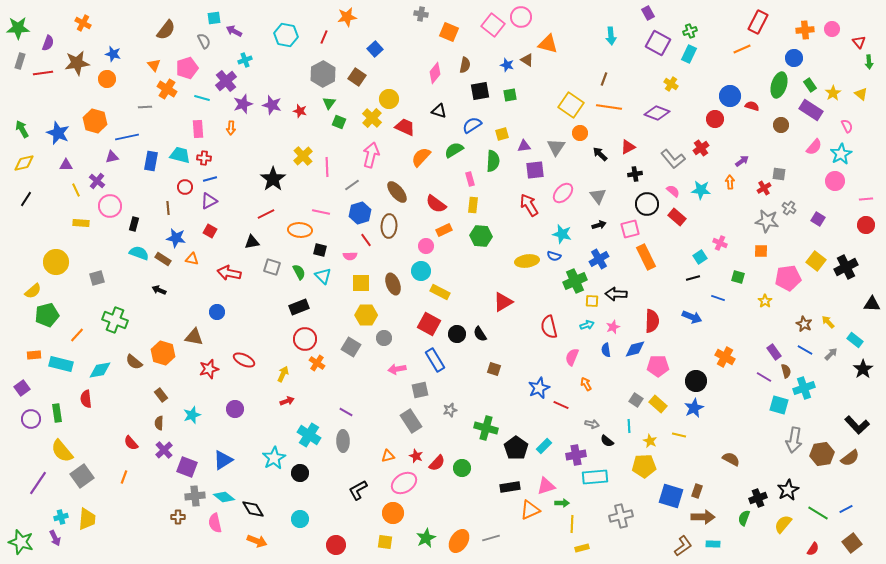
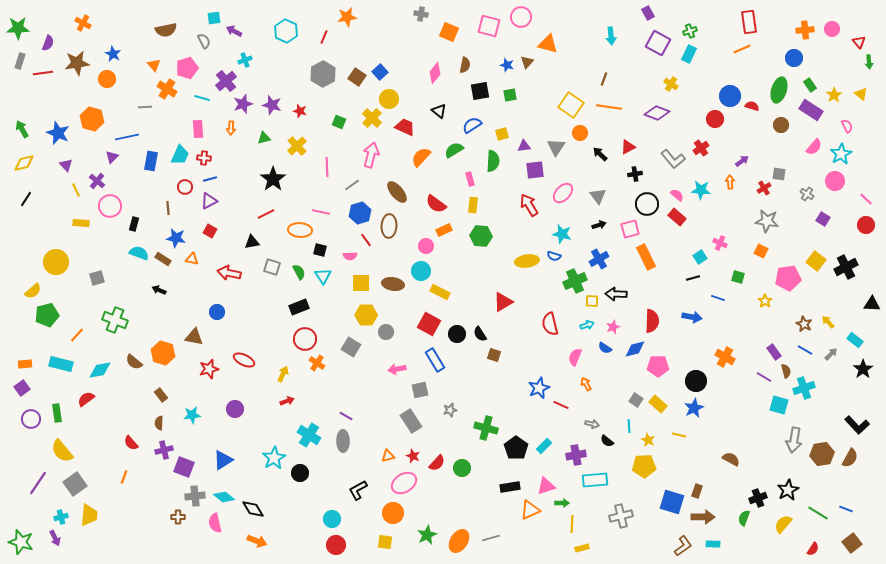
red rectangle at (758, 22): moved 9 px left; rotated 35 degrees counterclockwise
pink square at (493, 25): moved 4 px left, 1 px down; rotated 25 degrees counterclockwise
brown semicircle at (166, 30): rotated 40 degrees clockwise
cyan hexagon at (286, 35): moved 4 px up; rotated 15 degrees clockwise
blue square at (375, 49): moved 5 px right, 23 px down
blue star at (113, 54): rotated 14 degrees clockwise
brown triangle at (527, 60): moved 2 px down; rotated 40 degrees clockwise
green ellipse at (779, 85): moved 5 px down
yellow star at (833, 93): moved 1 px right, 2 px down
green triangle at (329, 103): moved 65 px left, 35 px down; rotated 40 degrees clockwise
black triangle at (439, 111): rotated 21 degrees clockwise
orange hexagon at (95, 121): moved 3 px left, 2 px up
cyan trapezoid at (180, 155): rotated 100 degrees clockwise
yellow cross at (303, 156): moved 6 px left, 10 px up
purple triangle at (112, 157): rotated 32 degrees counterclockwise
purple triangle at (66, 165): rotated 48 degrees clockwise
pink semicircle at (673, 191): moved 4 px right, 4 px down
pink line at (866, 199): rotated 48 degrees clockwise
gray cross at (789, 208): moved 18 px right, 14 px up
purple square at (818, 219): moved 5 px right
orange square at (761, 251): rotated 24 degrees clockwise
cyan triangle at (323, 276): rotated 12 degrees clockwise
brown ellipse at (393, 284): rotated 60 degrees counterclockwise
blue arrow at (692, 317): rotated 12 degrees counterclockwise
red semicircle at (549, 327): moved 1 px right, 3 px up
gray circle at (384, 338): moved 2 px right, 6 px up
blue semicircle at (606, 350): moved 1 px left, 2 px up; rotated 48 degrees counterclockwise
orange rectangle at (34, 355): moved 9 px left, 9 px down
pink semicircle at (572, 357): moved 3 px right
brown square at (494, 369): moved 14 px up
red semicircle at (86, 399): rotated 60 degrees clockwise
purple line at (346, 412): moved 4 px down
cyan star at (192, 415): rotated 12 degrees clockwise
yellow star at (650, 441): moved 2 px left, 1 px up
purple cross at (164, 450): rotated 30 degrees clockwise
red star at (416, 456): moved 3 px left
brown semicircle at (850, 458): rotated 24 degrees counterclockwise
purple square at (187, 467): moved 3 px left
gray square at (82, 476): moved 7 px left, 8 px down
cyan rectangle at (595, 477): moved 3 px down
blue square at (671, 496): moved 1 px right, 6 px down
blue line at (846, 509): rotated 48 degrees clockwise
yellow trapezoid at (87, 519): moved 2 px right, 4 px up
cyan circle at (300, 519): moved 32 px right
green star at (426, 538): moved 1 px right, 3 px up
